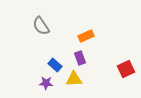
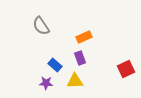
orange rectangle: moved 2 px left, 1 px down
yellow triangle: moved 1 px right, 2 px down
